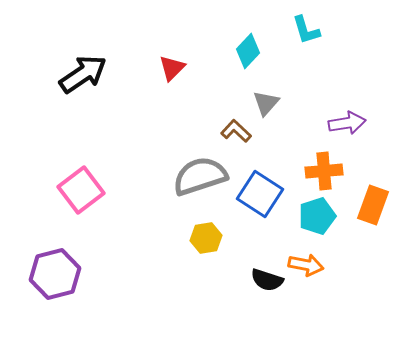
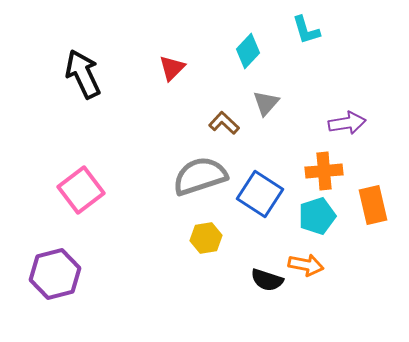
black arrow: rotated 81 degrees counterclockwise
brown L-shape: moved 12 px left, 8 px up
orange rectangle: rotated 33 degrees counterclockwise
